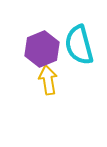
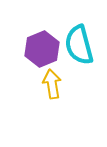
yellow arrow: moved 4 px right, 4 px down
